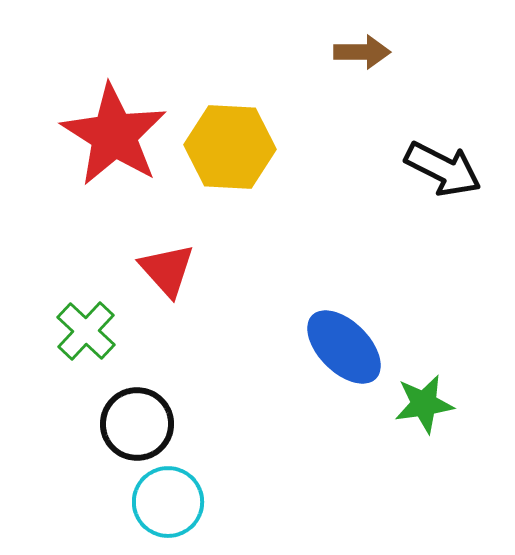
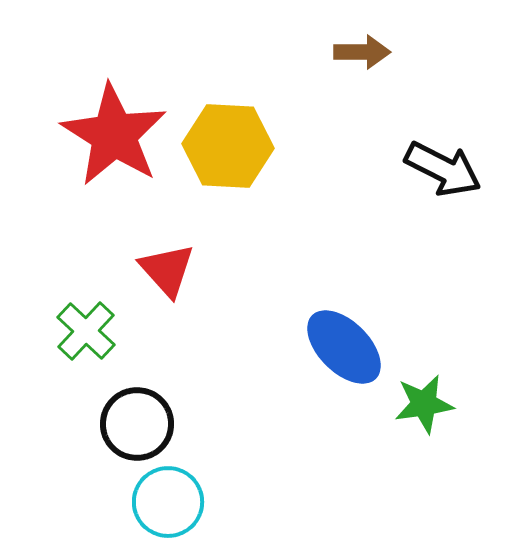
yellow hexagon: moved 2 px left, 1 px up
